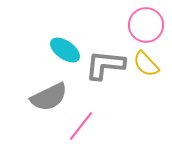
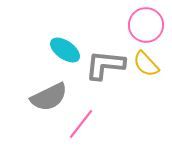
pink line: moved 2 px up
